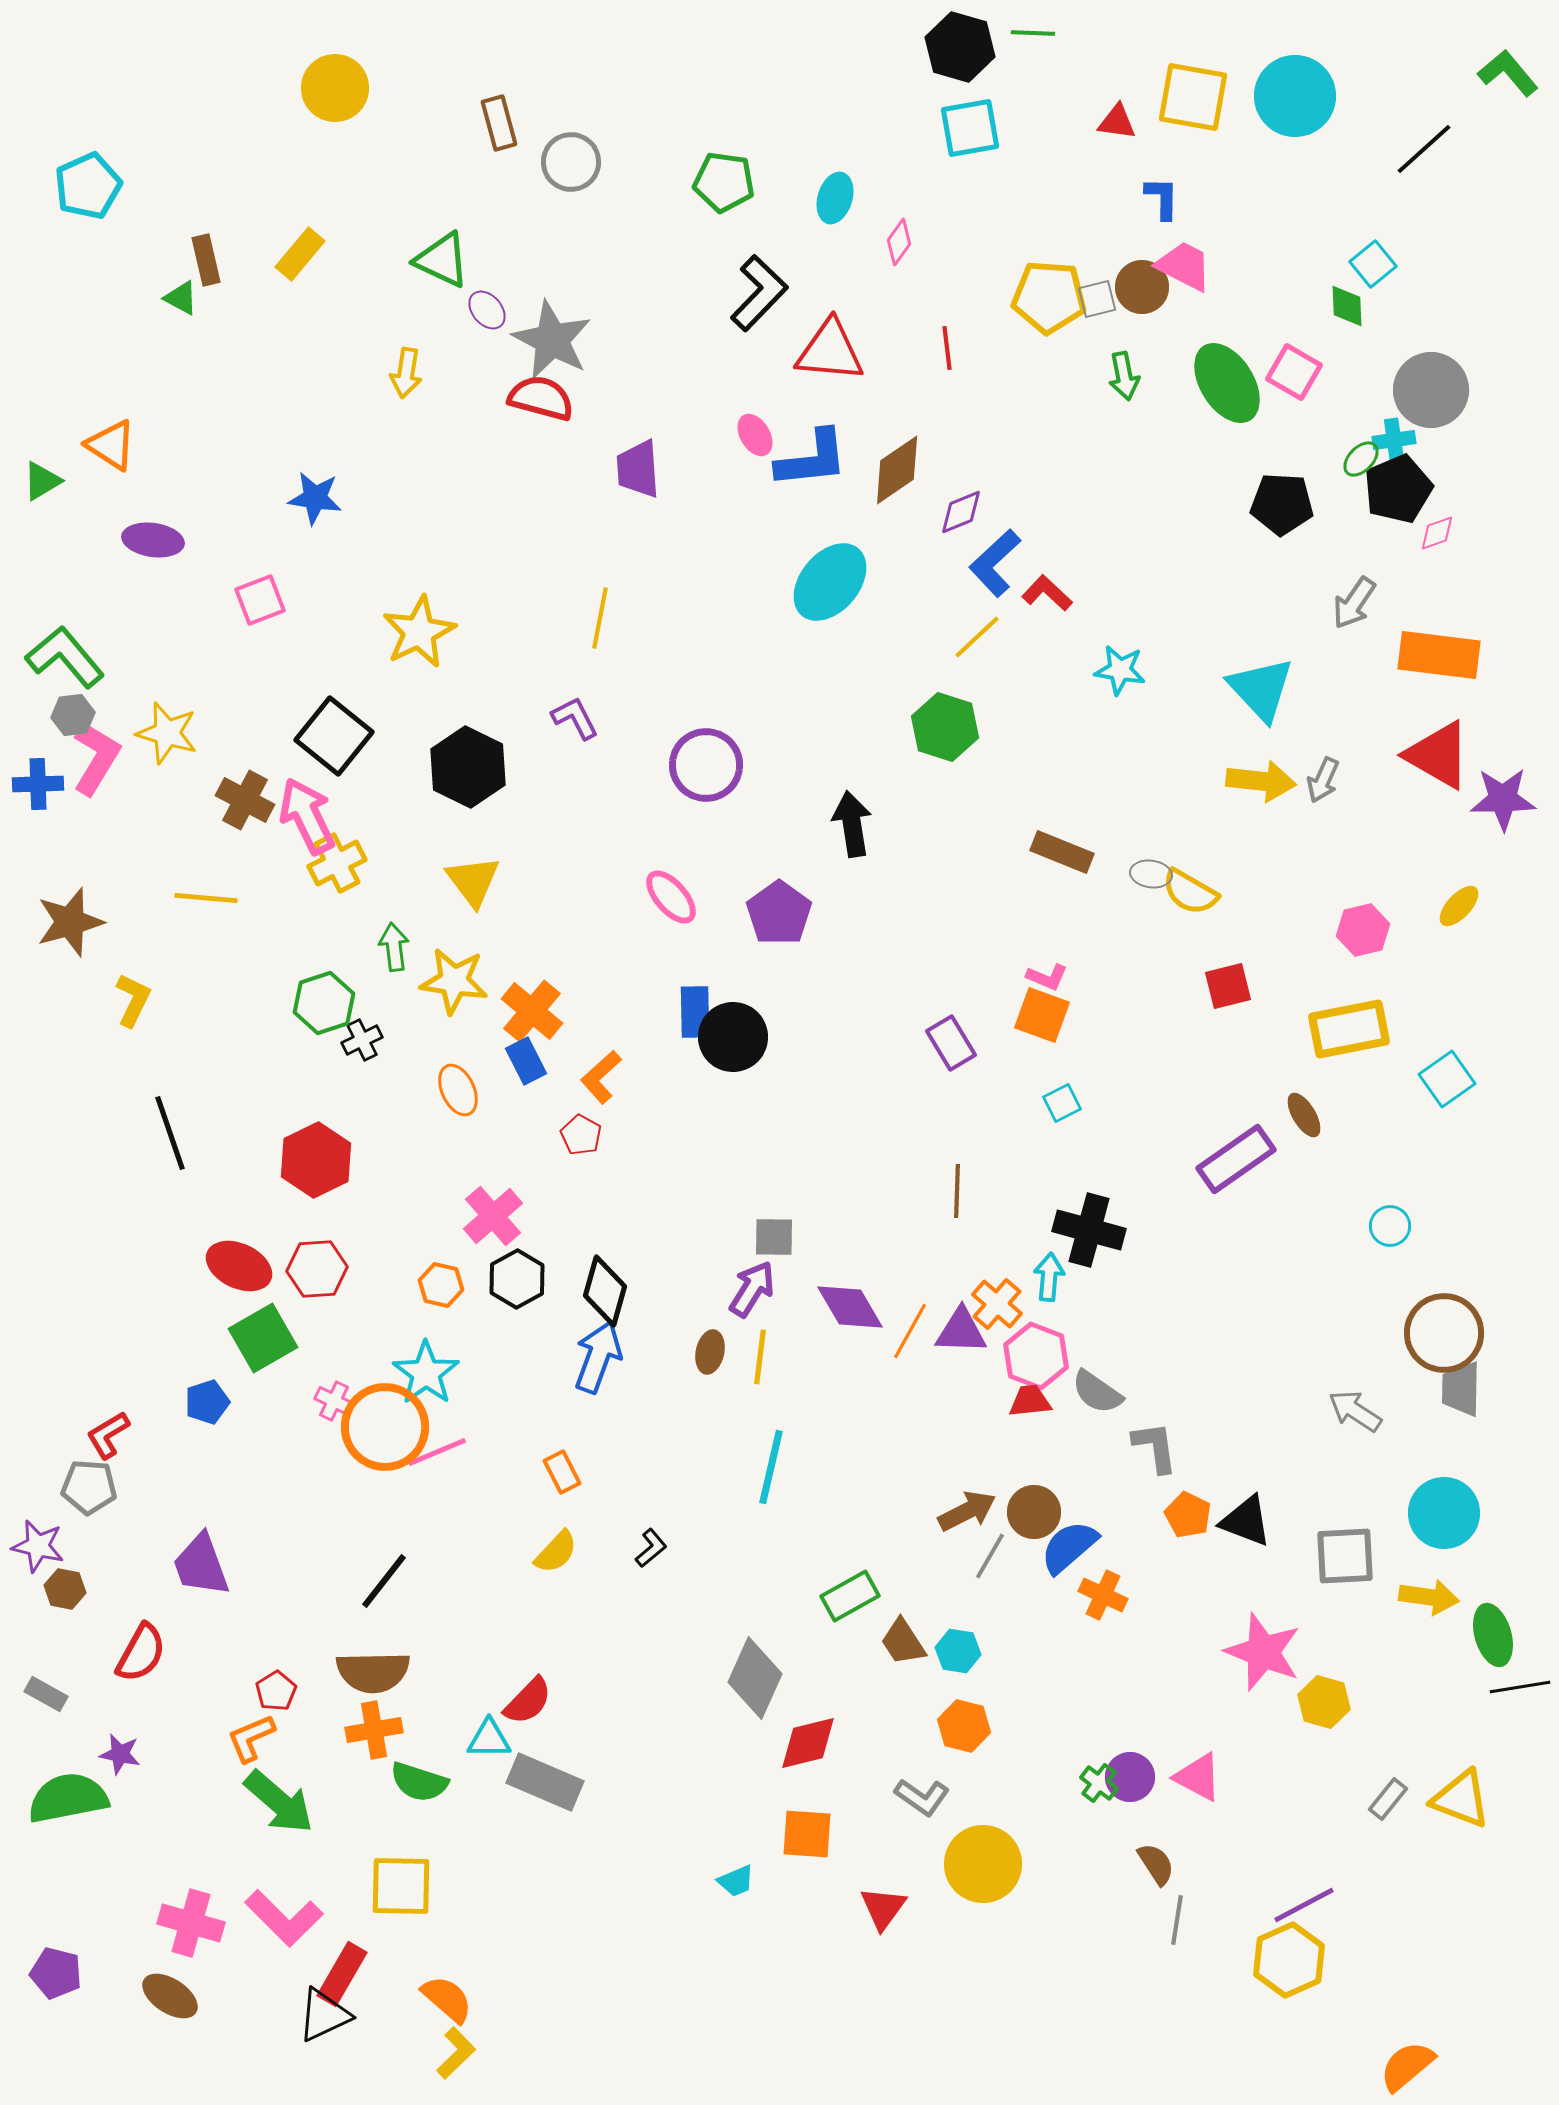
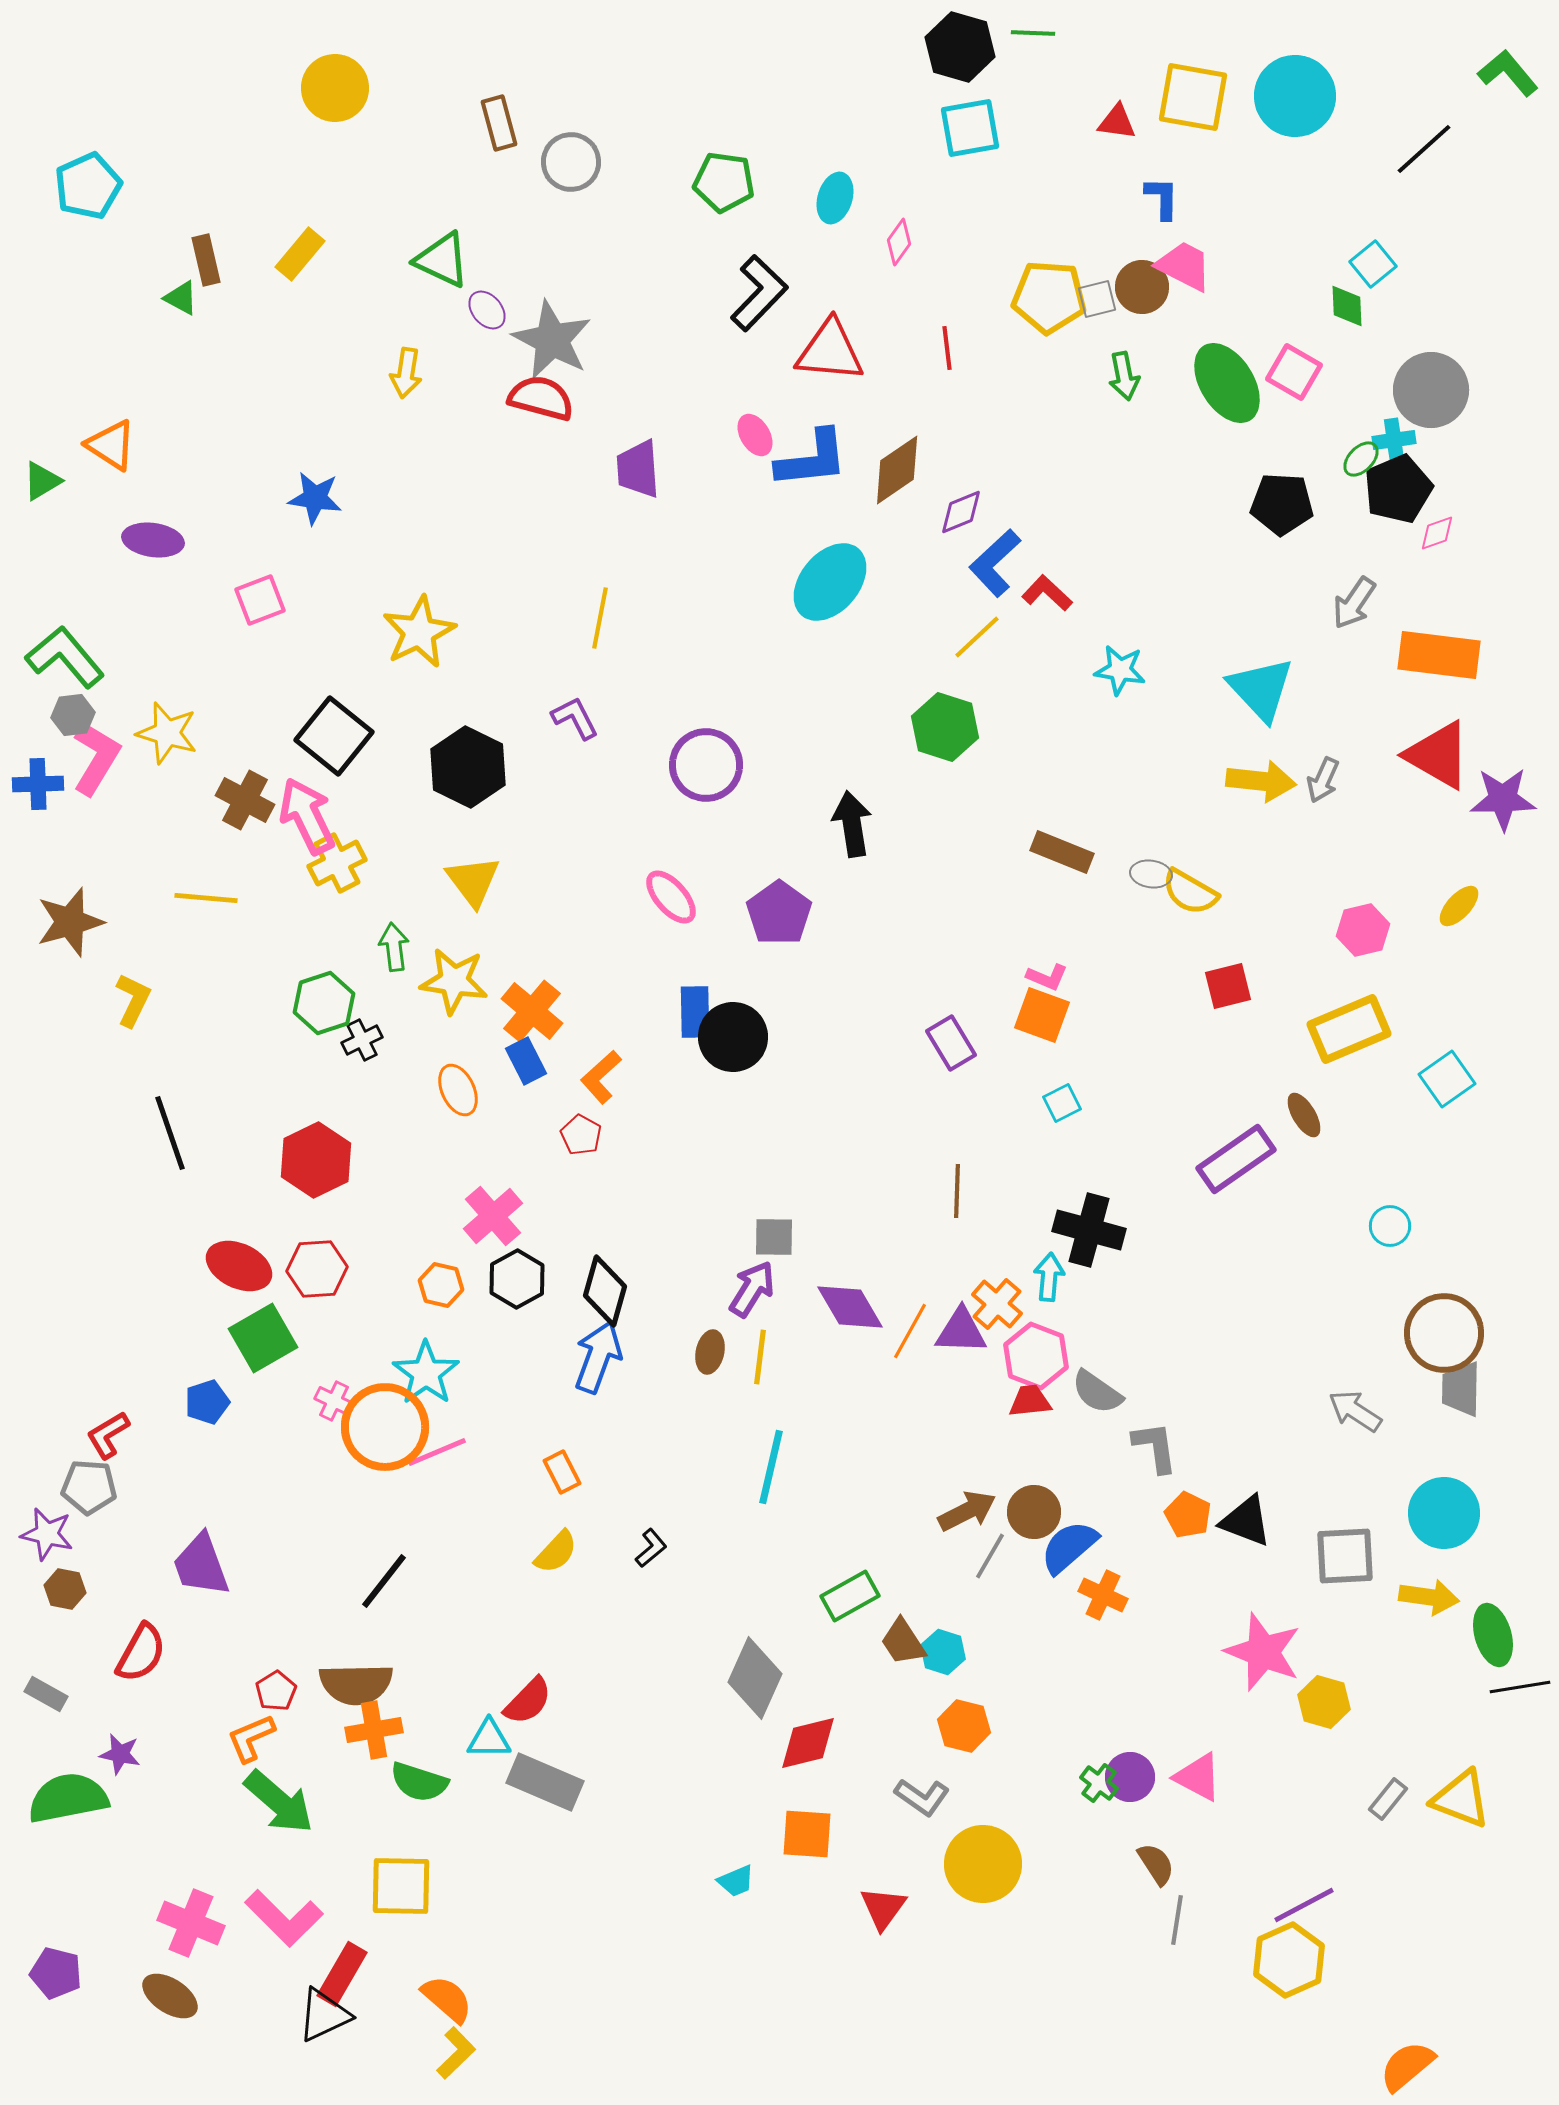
yellow rectangle at (1349, 1029): rotated 12 degrees counterclockwise
purple star at (38, 1546): moved 9 px right, 12 px up
cyan hexagon at (958, 1651): moved 15 px left, 1 px down; rotated 9 degrees clockwise
brown semicircle at (373, 1672): moved 17 px left, 12 px down
pink cross at (191, 1923): rotated 6 degrees clockwise
